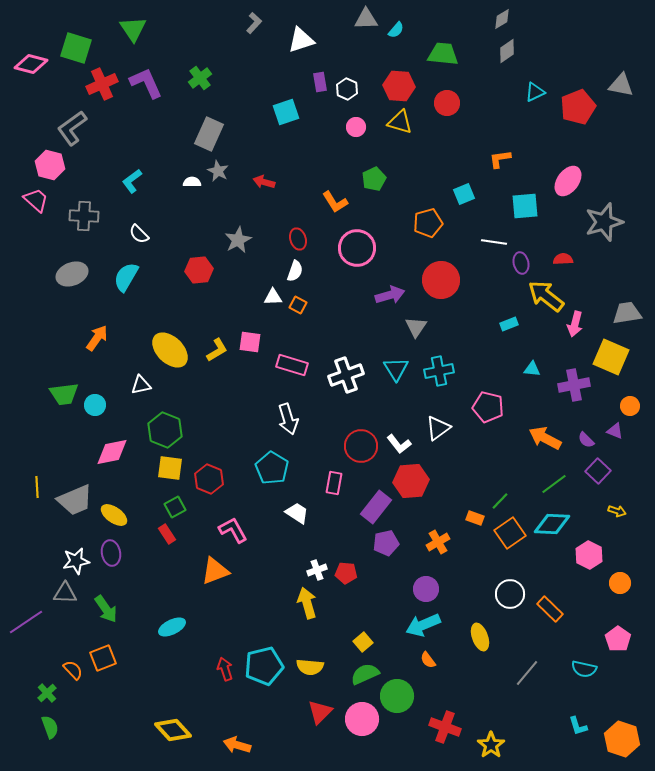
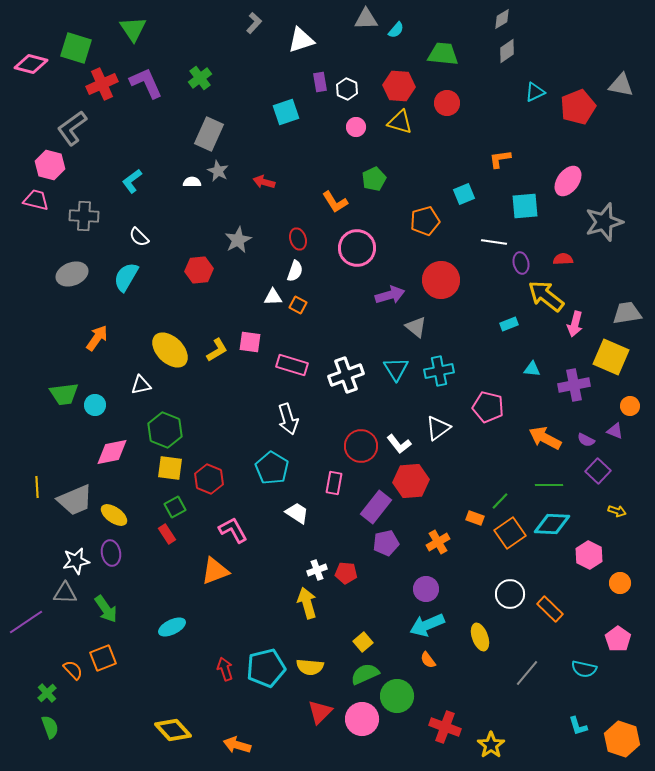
pink trapezoid at (36, 200): rotated 28 degrees counterclockwise
orange pentagon at (428, 223): moved 3 px left, 2 px up
white semicircle at (139, 234): moved 3 px down
gray triangle at (416, 327): rotated 25 degrees counterclockwise
purple semicircle at (586, 440): rotated 18 degrees counterclockwise
green line at (554, 484): moved 5 px left, 1 px down; rotated 36 degrees clockwise
cyan arrow at (423, 625): moved 4 px right
cyan pentagon at (264, 666): moved 2 px right, 2 px down
